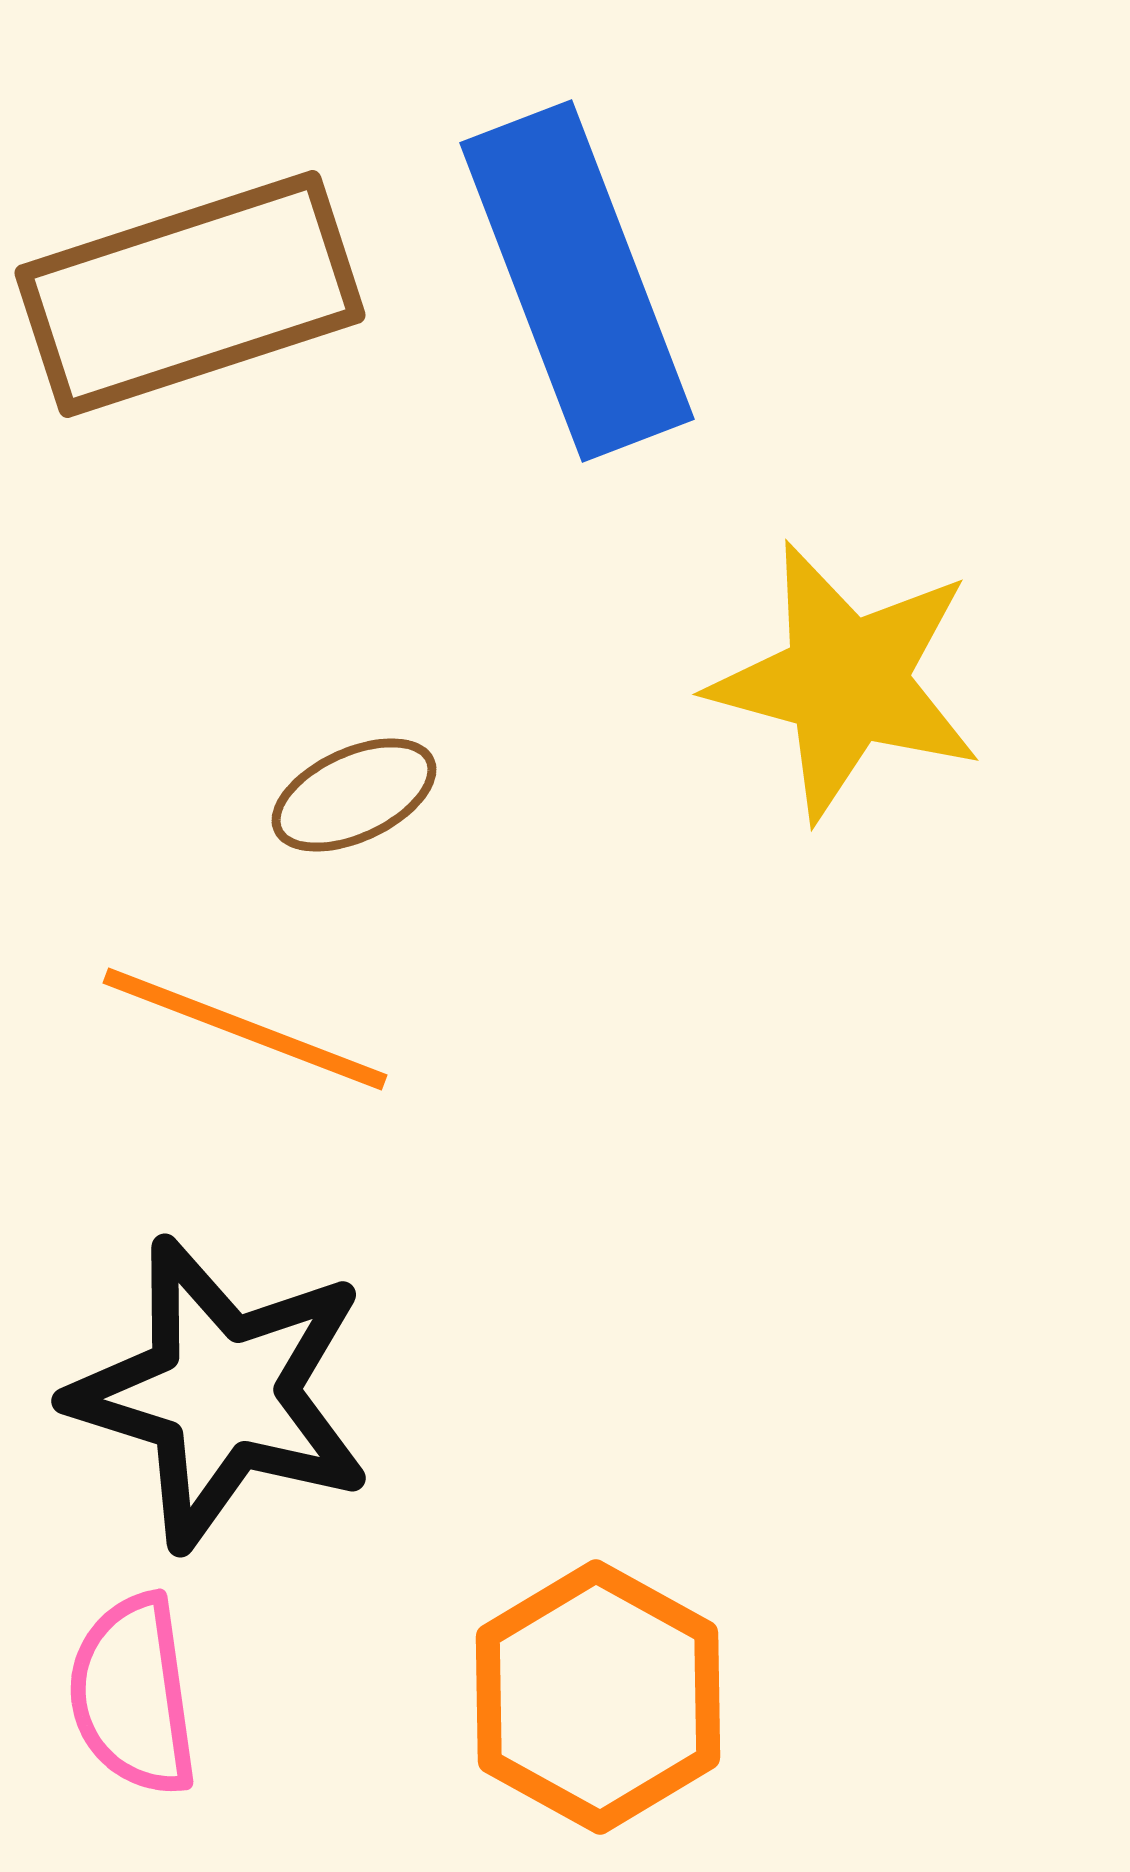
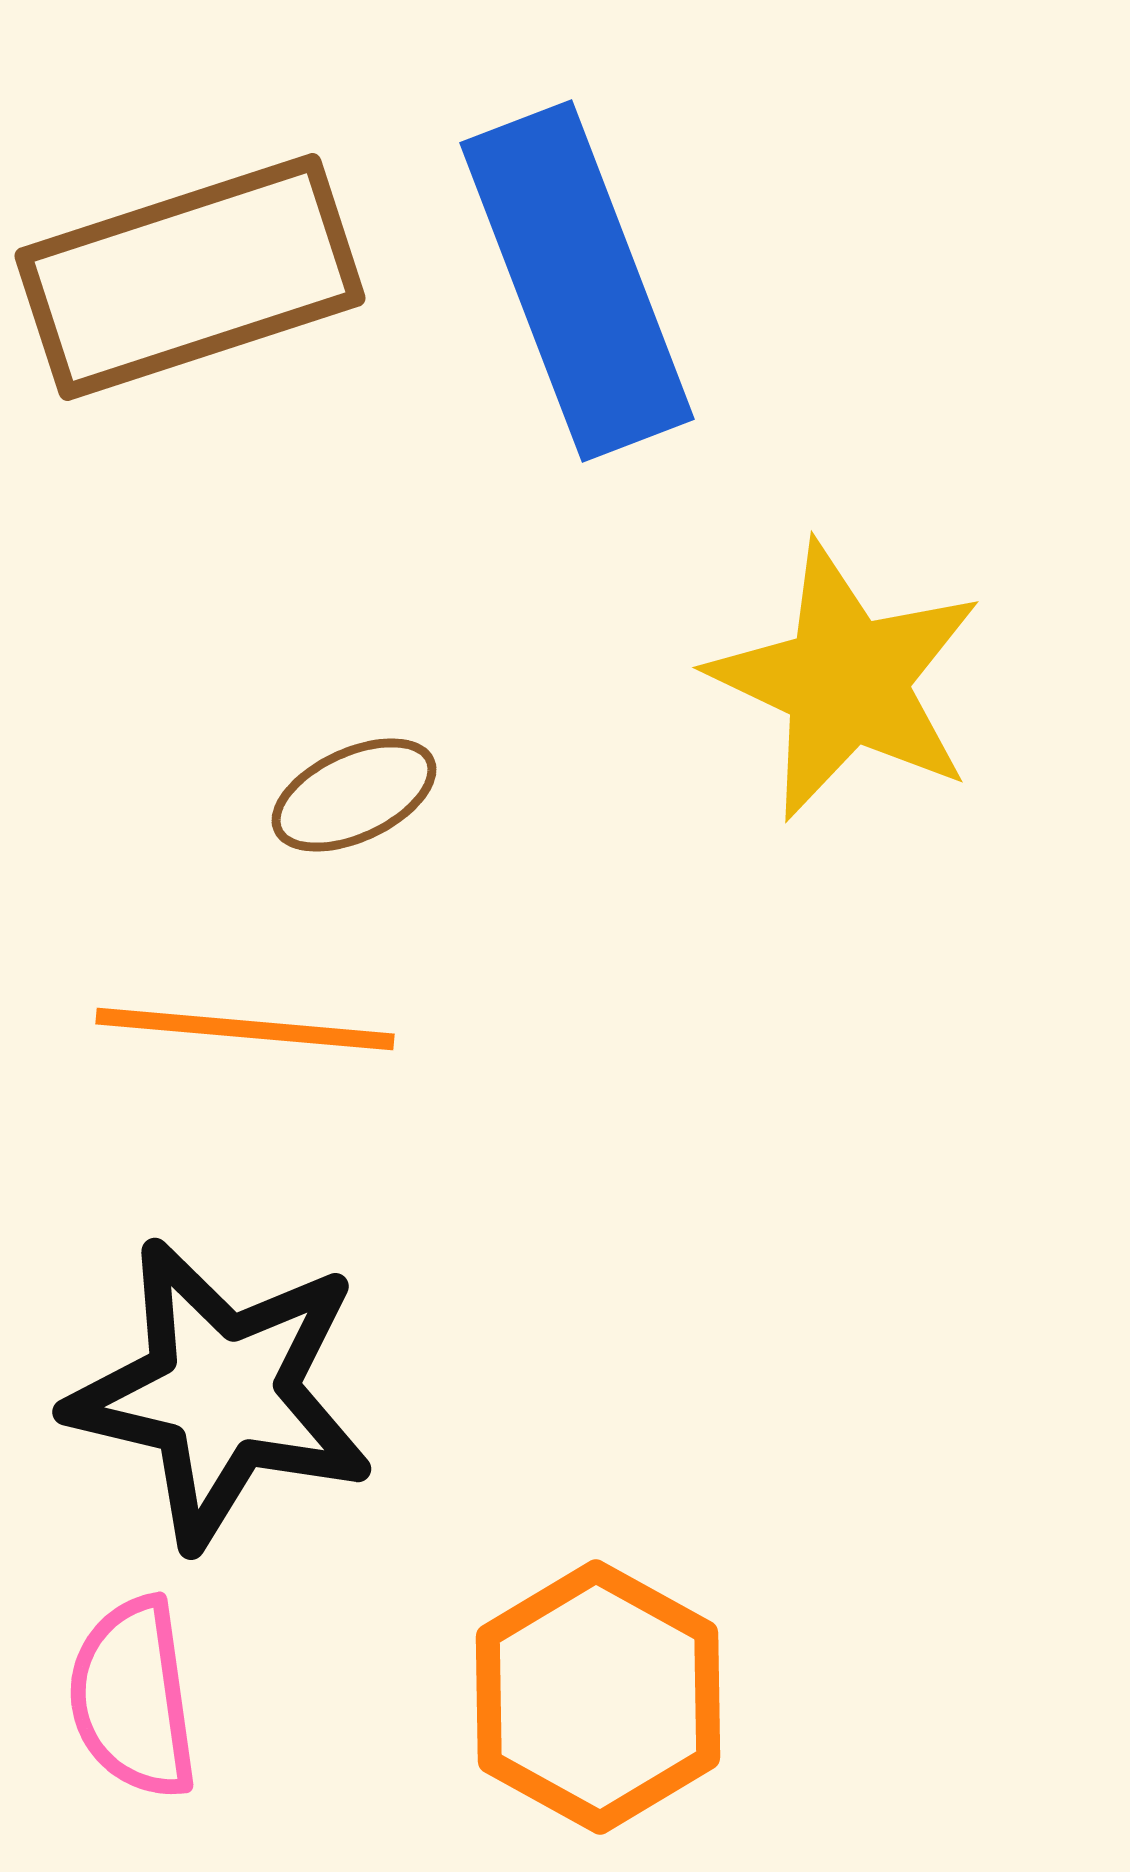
brown rectangle: moved 17 px up
yellow star: rotated 10 degrees clockwise
orange line: rotated 16 degrees counterclockwise
black star: rotated 4 degrees counterclockwise
pink semicircle: moved 3 px down
